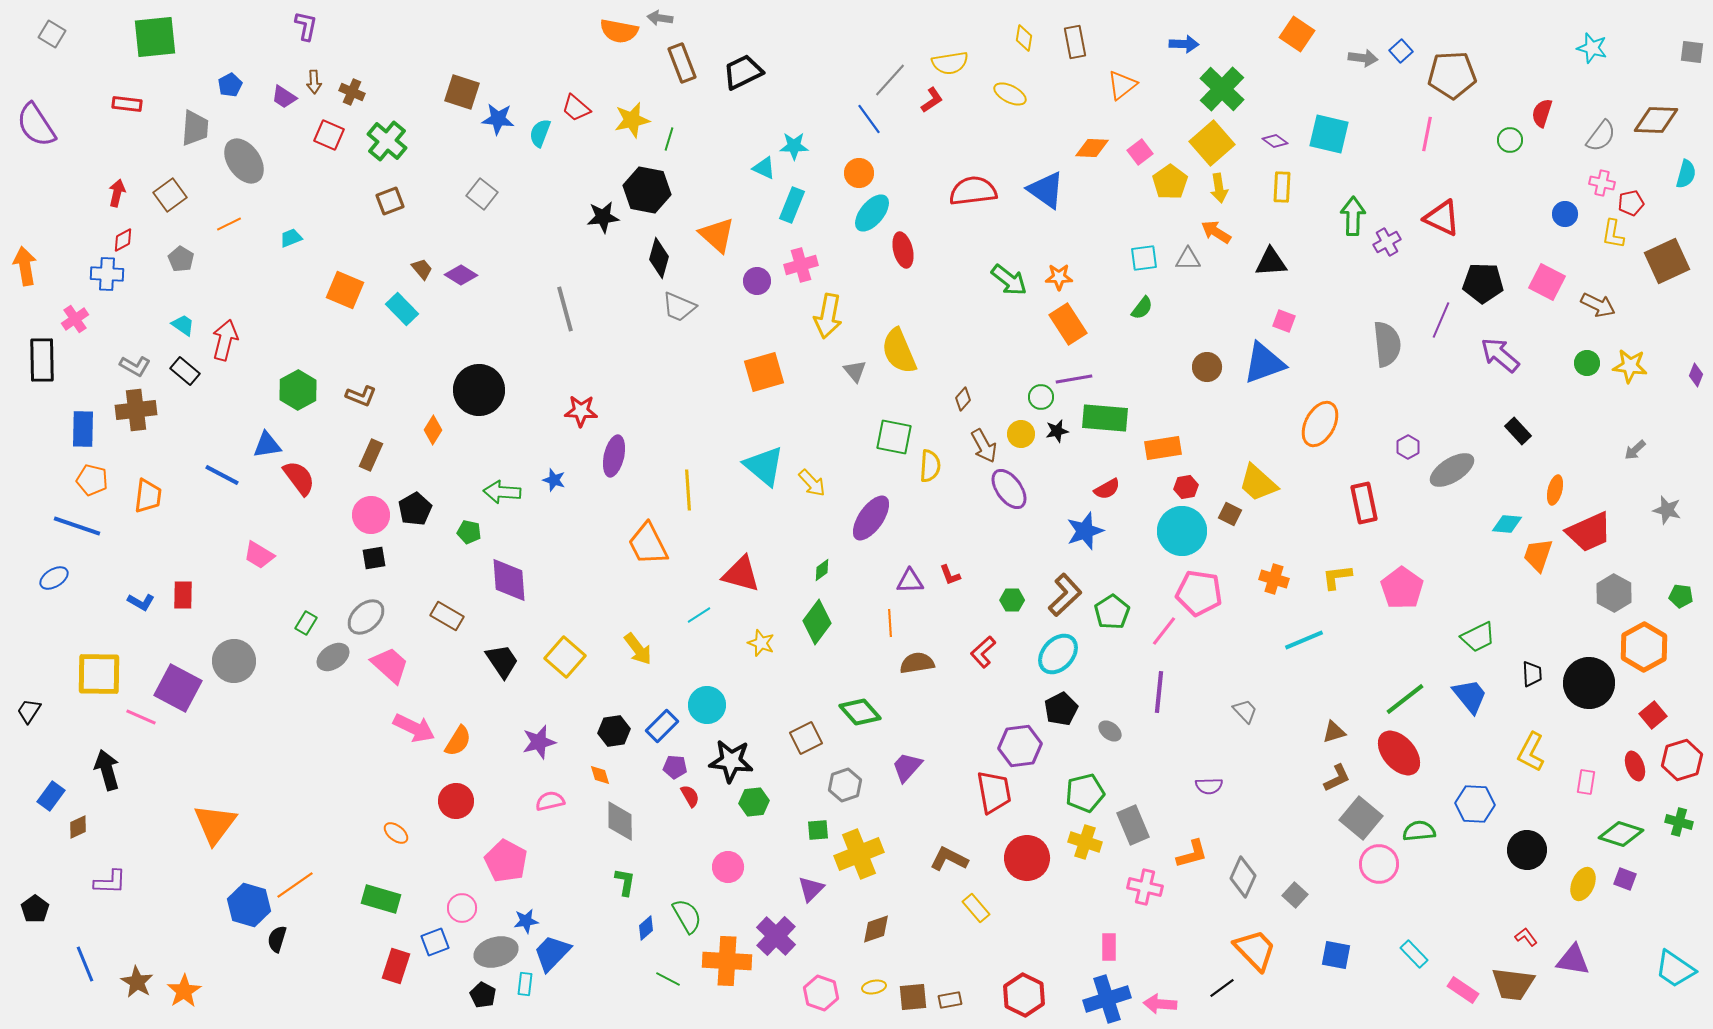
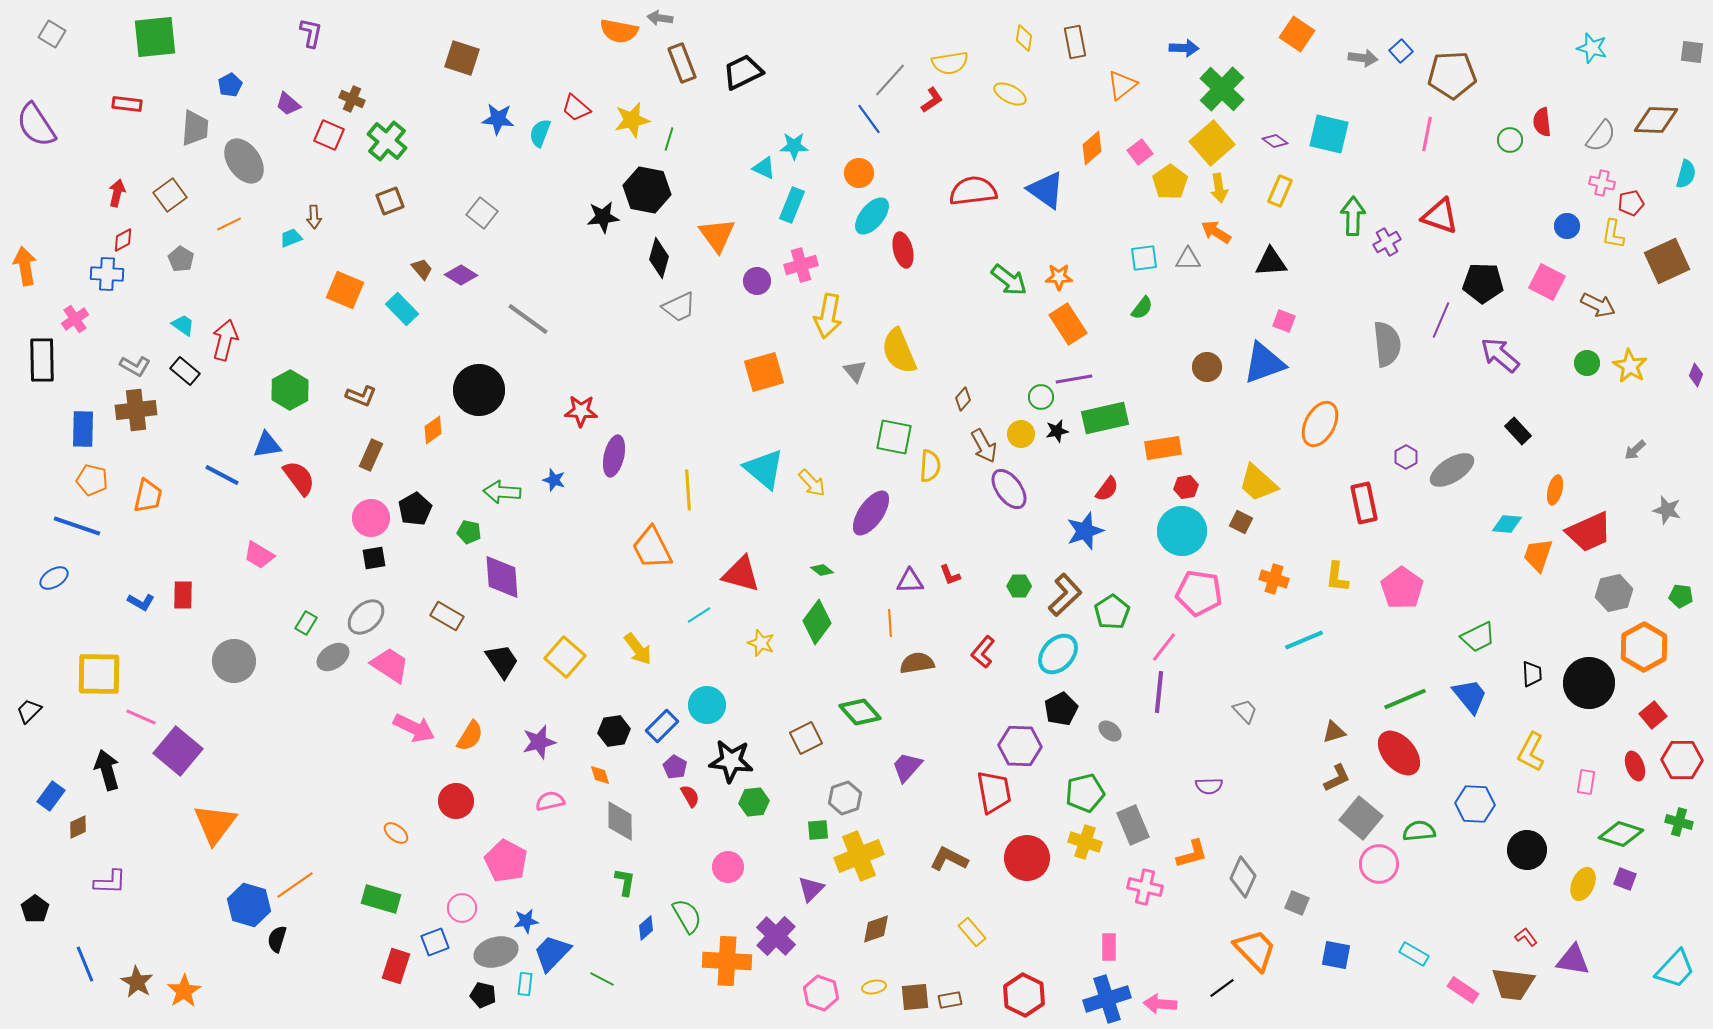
purple L-shape at (306, 26): moved 5 px right, 7 px down
blue arrow at (1184, 44): moved 4 px down
brown arrow at (314, 82): moved 135 px down
brown cross at (352, 92): moved 7 px down
brown square at (462, 92): moved 34 px up
purple trapezoid at (284, 97): moved 4 px right, 7 px down; rotated 8 degrees clockwise
red semicircle at (1542, 113): moved 9 px down; rotated 24 degrees counterclockwise
orange diamond at (1092, 148): rotated 44 degrees counterclockwise
yellow rectangle at (1282, 187): moved 2 px left, 4 px down; rotated 20 degrees clockwise
gray square at (482, 194): moved 19 px down
cyan ellipse at (872, 213): moved 3 px down
blue circle at (1565, 214): moved 2 px right, 12 px down
red triangle at (1442, 218): moved 2 px left, 2 px up; rotated 6 degrees counterclockwise
orange triangle at (717, 235): rotated 12 degrees clockwise
gray trapezoid at (679, 307): rotated 48 degrees counterclockwise
gray line at (565, 309): moved 37 px left, 10 px down; rotated 39 degrees counterclockwise
yellow star at (1630, 366): rotated 24 degrees clockwise
green hexagon at (298, 390): moved 8 px left
green rectangle at (1105, 418): rotated 18 degrees counterclockwise
orange diamond at (433, 430): rotated 24 degrees clockwise
purple hexagon at (1408, 447): moved 2 px left, 10 px down
cyan triangle at (764, 466): moved 3 px down
red semicircle at (1107, 489): rotated 24 degrees counterclockwise
orange trapezoid at (148, 496): rotated 6 degrees clockwise
brown square at (1230, 514): moved 11 px right, 8 px down
pink circle at (371, 515): moved 3 px down
purple ellipse at (871, 518): moved 5 px up
orange trapezoid at (648, 544): moved 4 px right, 4 px down
green diamond at (822, 570): rotated 75 degrees clockwise
yellow L-shape at (1337, 577): rotated 76 degrees counterclockwise
purple diamond at (509, 580): moved 7 px left, 3 px up
gray hexagon at (1614, 593): rotated 18 degrees clockwise
green hexagon at (1012, 600): moved 7 px right, 14 px up
pink line at (1164, 631): moved 16 px down
red L-shape at (983, 652): rotated 8 degrees counterclockwise
pink trapezoid at (390, 665): rotated 9 degrees counterclockwise
purple square at (178, 688): moved 63 px down; rotated 12 degrees clockwise
green line at (1405, 699): rotated 15 degrees clockwise
black trapezoid at (29, 711): rotated 12 degrees clockwise
orange semicircle at (458, 741): moved 12 px right, 5 px up
purple hexagon at (1020, 746): rotated 9 degrees clockwise
red hexagon at (1682, 760): rotated 18 degrees clockwise
purple pentagon at (675, 767): rotated 25 degrees clockwise
gray hexagon at (845, 785): moved 13 px down
yellow cross at (859, 854): moved 2 px down
gray square at (1295, 895): moved 2 px right, 8 px down; rotated 20 degrees counterclockwise
yellow rectangle at (976, 908): moved 4 px left, 24 px down
cyan rectangle at (1414, 954): rotated 16 degrees counterclockwise
cyan trapezoid at (1675, 969): rotated 81 degrees counterclockwise
green line at (668, 979): moved 66 px left
black pentagon at (483, 995): rotated 15 degrees counterclockwise
brown square at (913, 997): moved 2 px right
